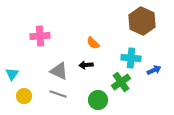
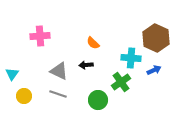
brown hexagon: moved 14 px right, 17 px down
